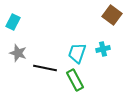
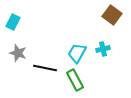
cyan trapezoid: rotated 10 degrees clockwise
